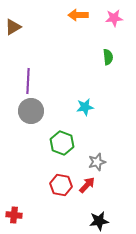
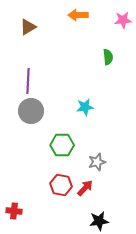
pink star: moved 9 px right, 2 px down
brown triangle: moved 15 px right
green hexagon: moved 2 px down; rotated 20 degrees counterclockwise
red arrow: moved 2 px left, 3 px down
red cross: moved 4 px up
